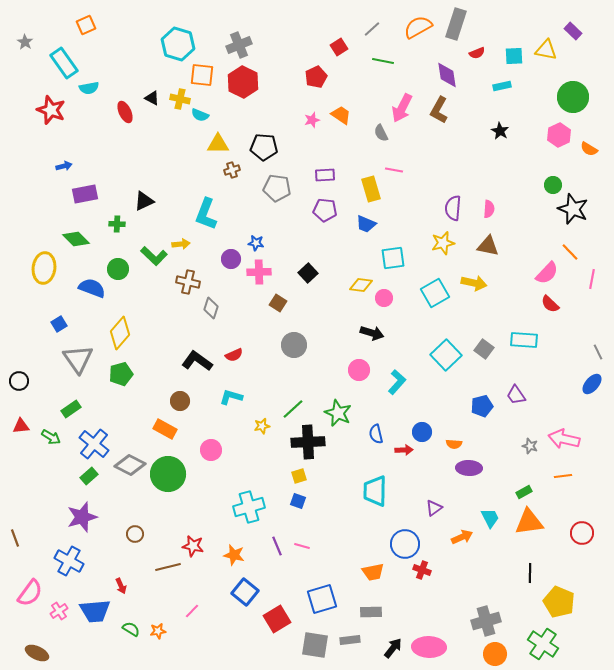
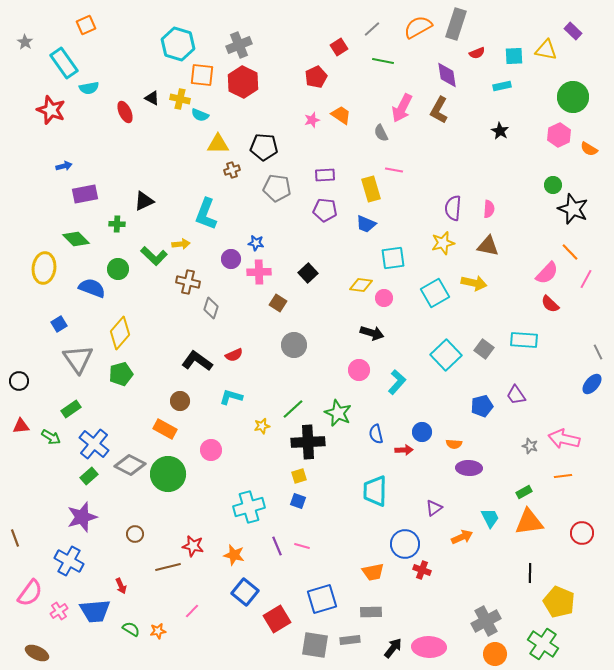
pink line at (592, 279): moved 6 px left; rotated 18 degrees clockwise
gray cross at (486, 621): rotated 12 degrees counterclockwise
